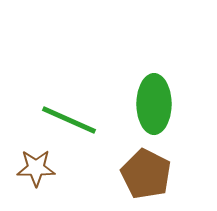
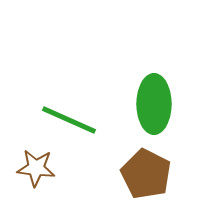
brown star: rotated 6 degrees clockwise
